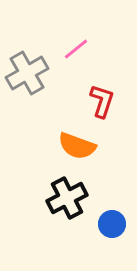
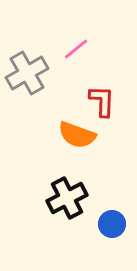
red L-shape: rotated 16 degrees counterclockwise
orange semicircle: moved 11 px up
